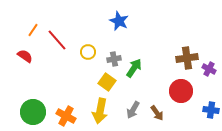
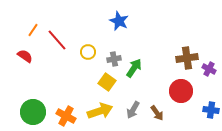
yellow arrow: rotated 120 degrees counterclockwise
